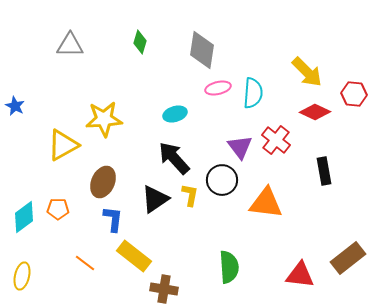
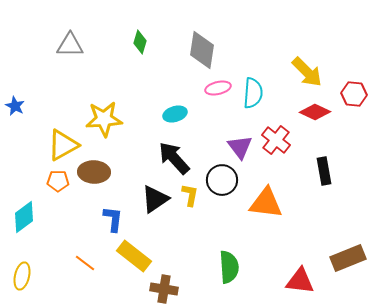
brown ellipse: moved 9 px left, 10 px up; rotated 68 degrees clockwise
orange pentagon: moved 28 px up
brown rectangle: rotated 16 degrees clockwise
red triangle: moved 6 px down
